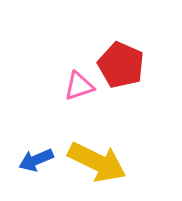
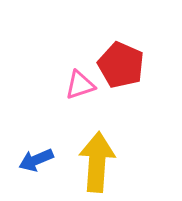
pink triangle: moved 1 px right, 1 px up
yellow arrow: rotated 112 degrees counterclockwise
